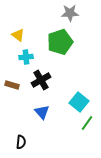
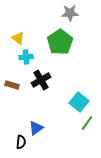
yellow triangle: moved 3 px down
green pentagon: rotated 15 degrees counterclockwise
blue triangle: moved 6 px left, 16 px down; rotated 35 degrees clockwise
